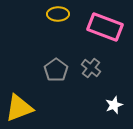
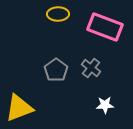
white star: moved 9 px left; rotated 18 degrees clockwise
